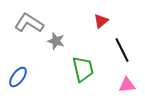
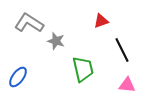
red triangle: rotated 21 degrees clockwise
pink triangle: rotated 12 degrees clockwise
